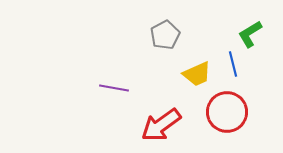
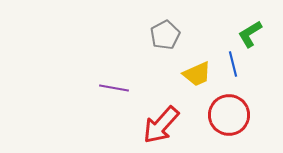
red circle: moved 2 px right, 3 px down
red arrow: rotated 12 degrees counterclockwise
